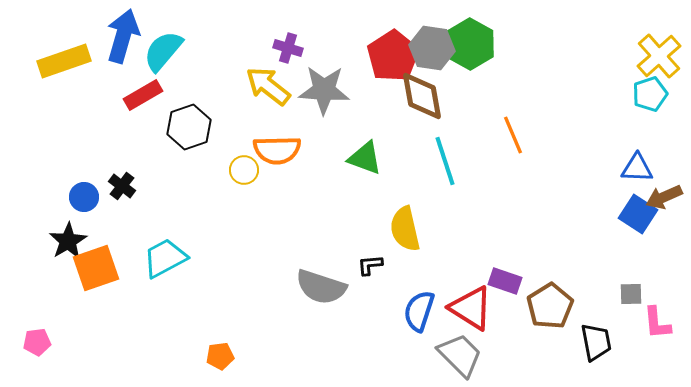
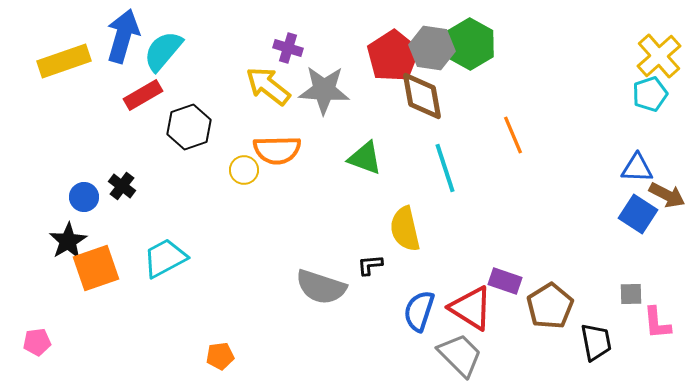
cyan line: moved 7 px down
brown arrow: moved 3 px right, 2 px up; rotated 129 degrees counterclockwise
